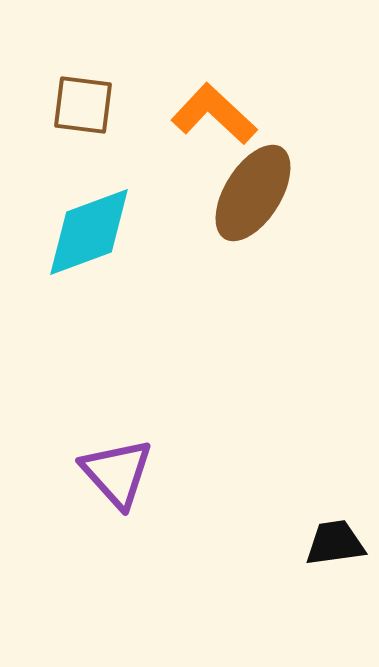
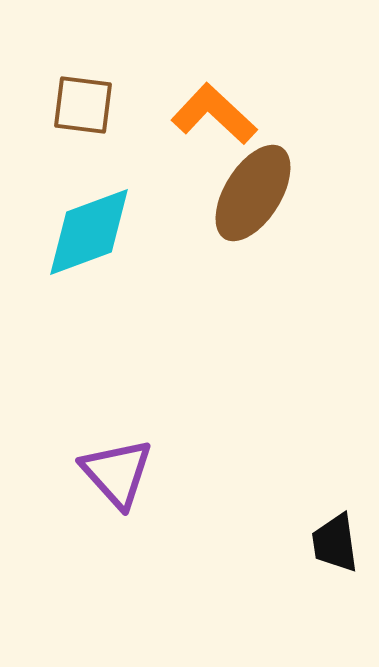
black trapezoid: rotated 90 degrees counterclockwise
